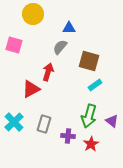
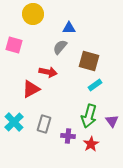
red arrow: rotated 84 degrees clockwise
purple triangle: rotated 16 degrees clockwise
